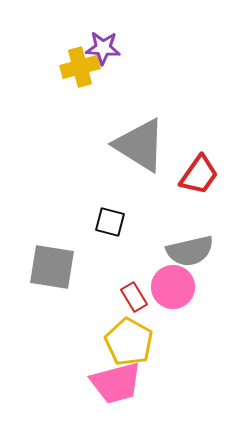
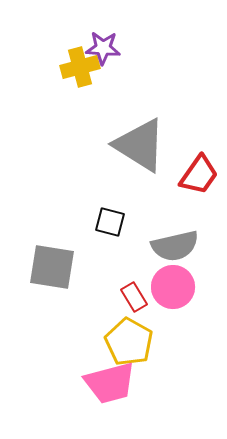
gray semicircle: moved 15 px left, 5 px up
pink trapezoid: moved 6 px left
